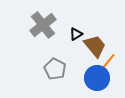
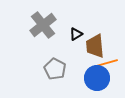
brown trapezoid: rotated 145 degrees counterclockwise
orange line: rotated 35 degrees clockwise
